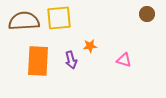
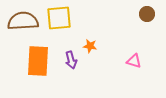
brown semicircle: moved 1 px left
orange star: rotated 16 degrees clockwise
pink triangle: moved 10 px right, 1 px down
